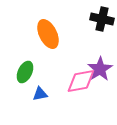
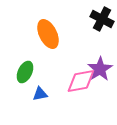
black cross: rotated 15 degrees clockwise
